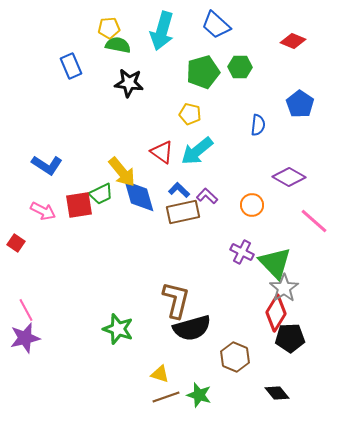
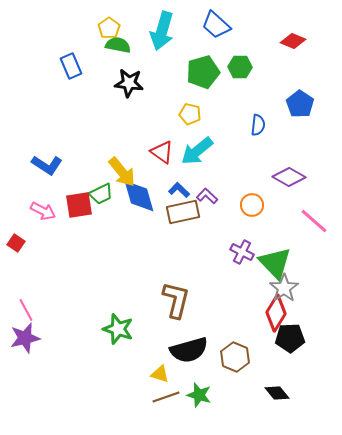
yellow pentagon at (109, 28): rotated 30 degrees counterclockwise
black semicircle at (192, 328): moved 3 px left, 22 px down
